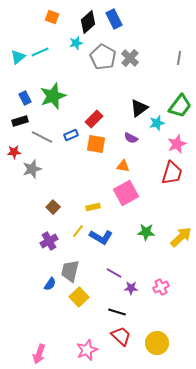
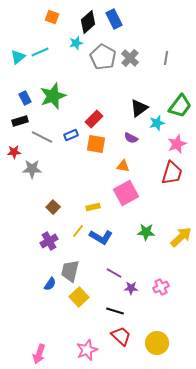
gray line at (179, 58): moved 13 px left
gray star at (32, 169): rotated 18 degrees clockwise
black line at (117, 312): moved 2 px left, 1 px up
